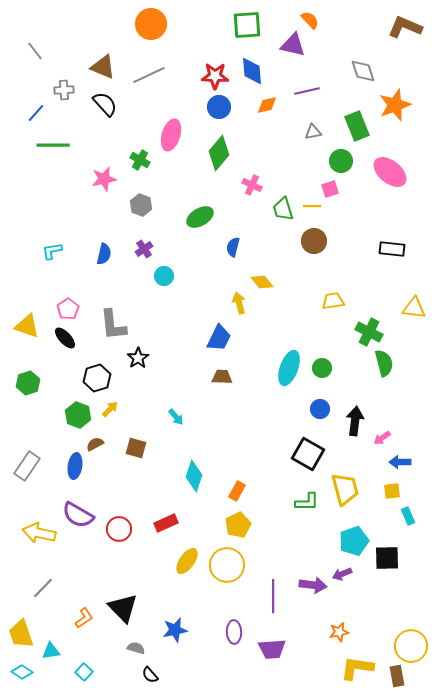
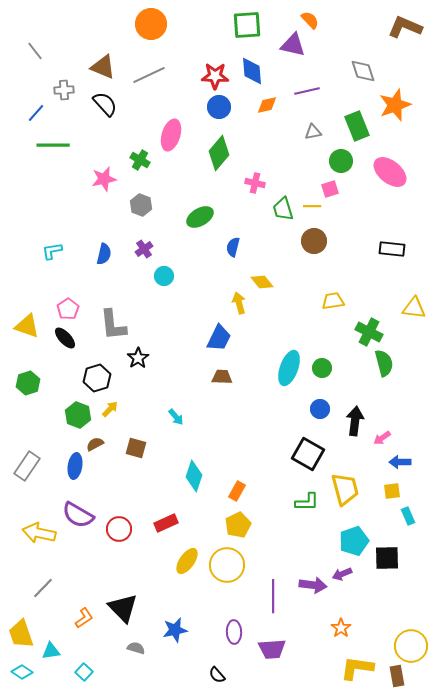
pink cross at (252, 185): moved 3 px right, 2 px up; rotated 12 degrees counterclockwise
orange star at (339, 632): moved 2 px right, 4 px up; rotated 24 degrees counterclockwise
black semicircle at (150, 675): moved 67 px right
